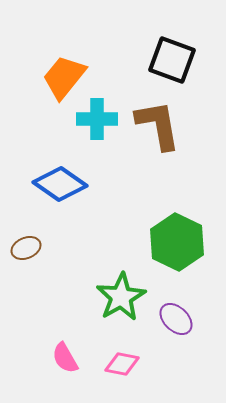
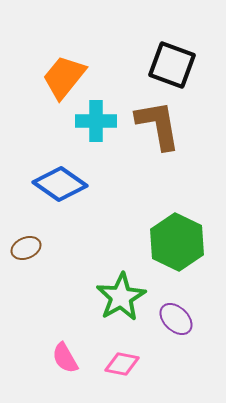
black square: moved 5 px down
cyan cross: moved 1 px left, 2 px down
